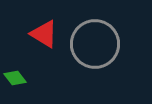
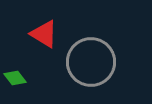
gray circle: moved 4 px left, 18 px down
